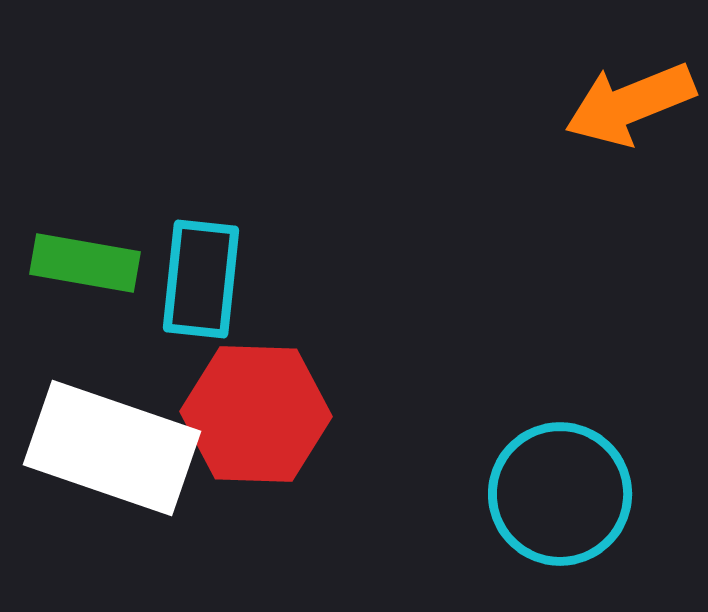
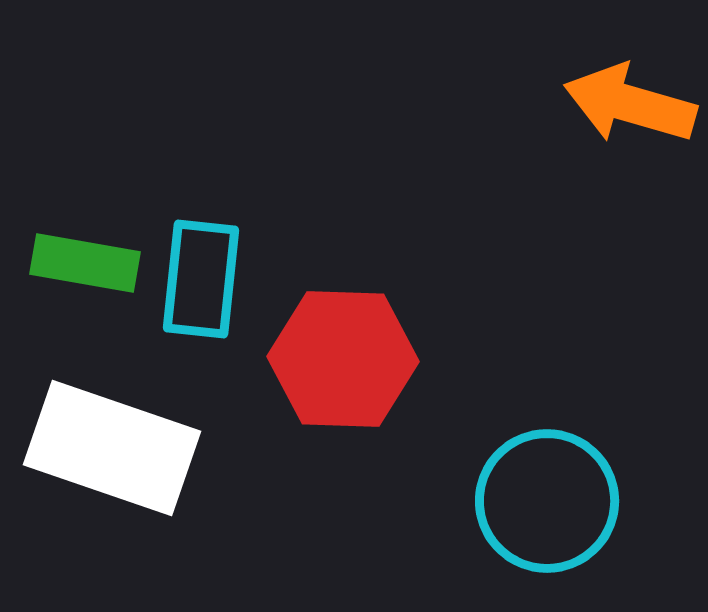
orange arrow: rotated 38 degrees clockwise
red hexagon: moved 87 px right, 55 px up
cyan circle: moved 13 px left, 7 px down
